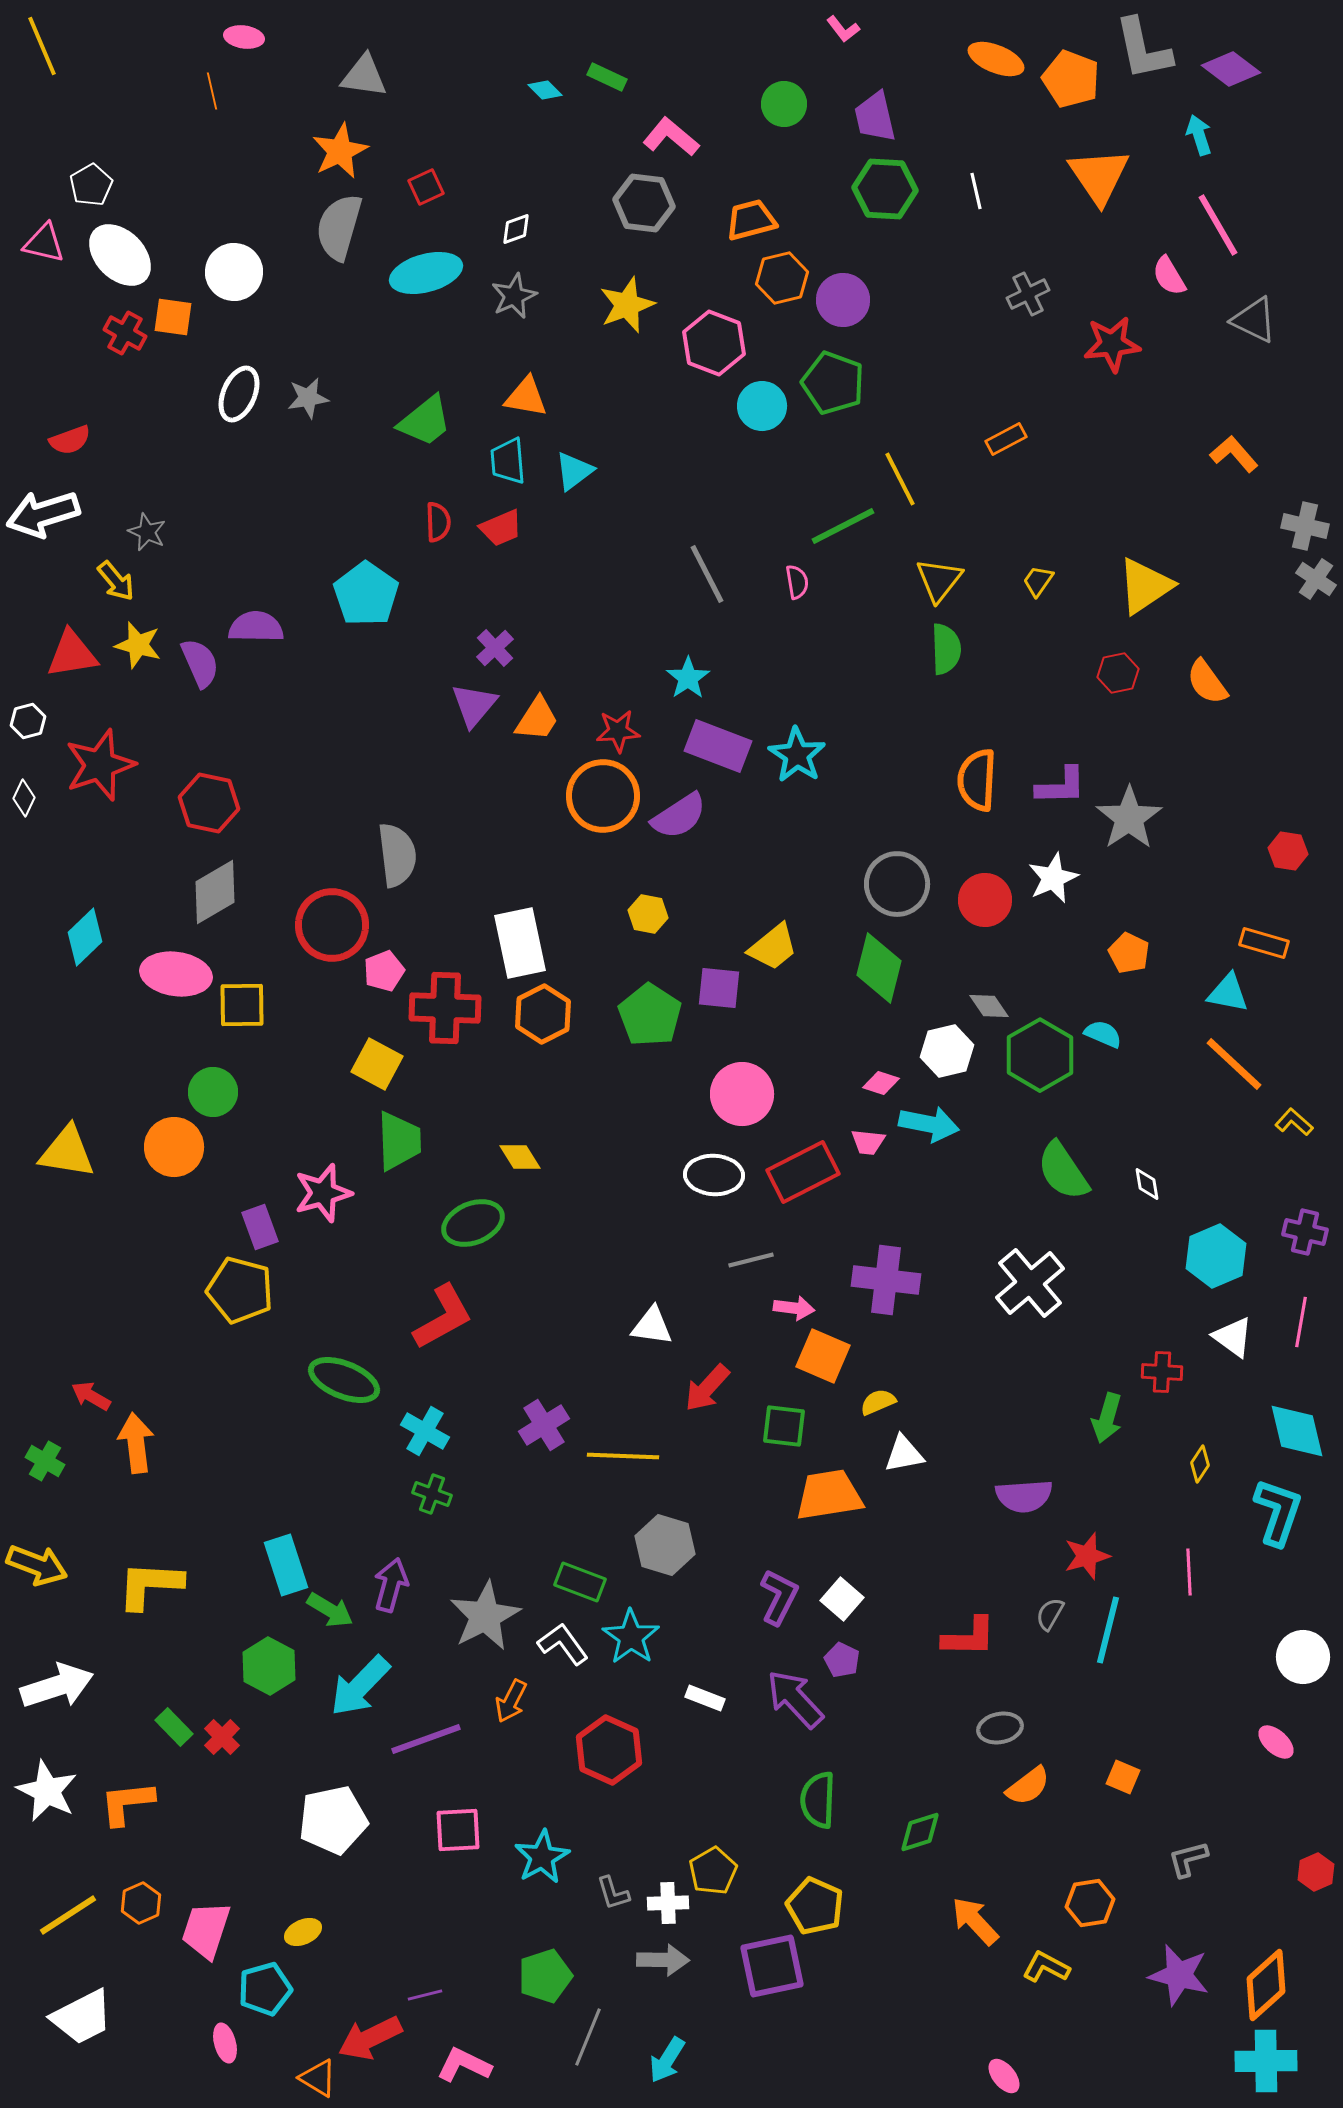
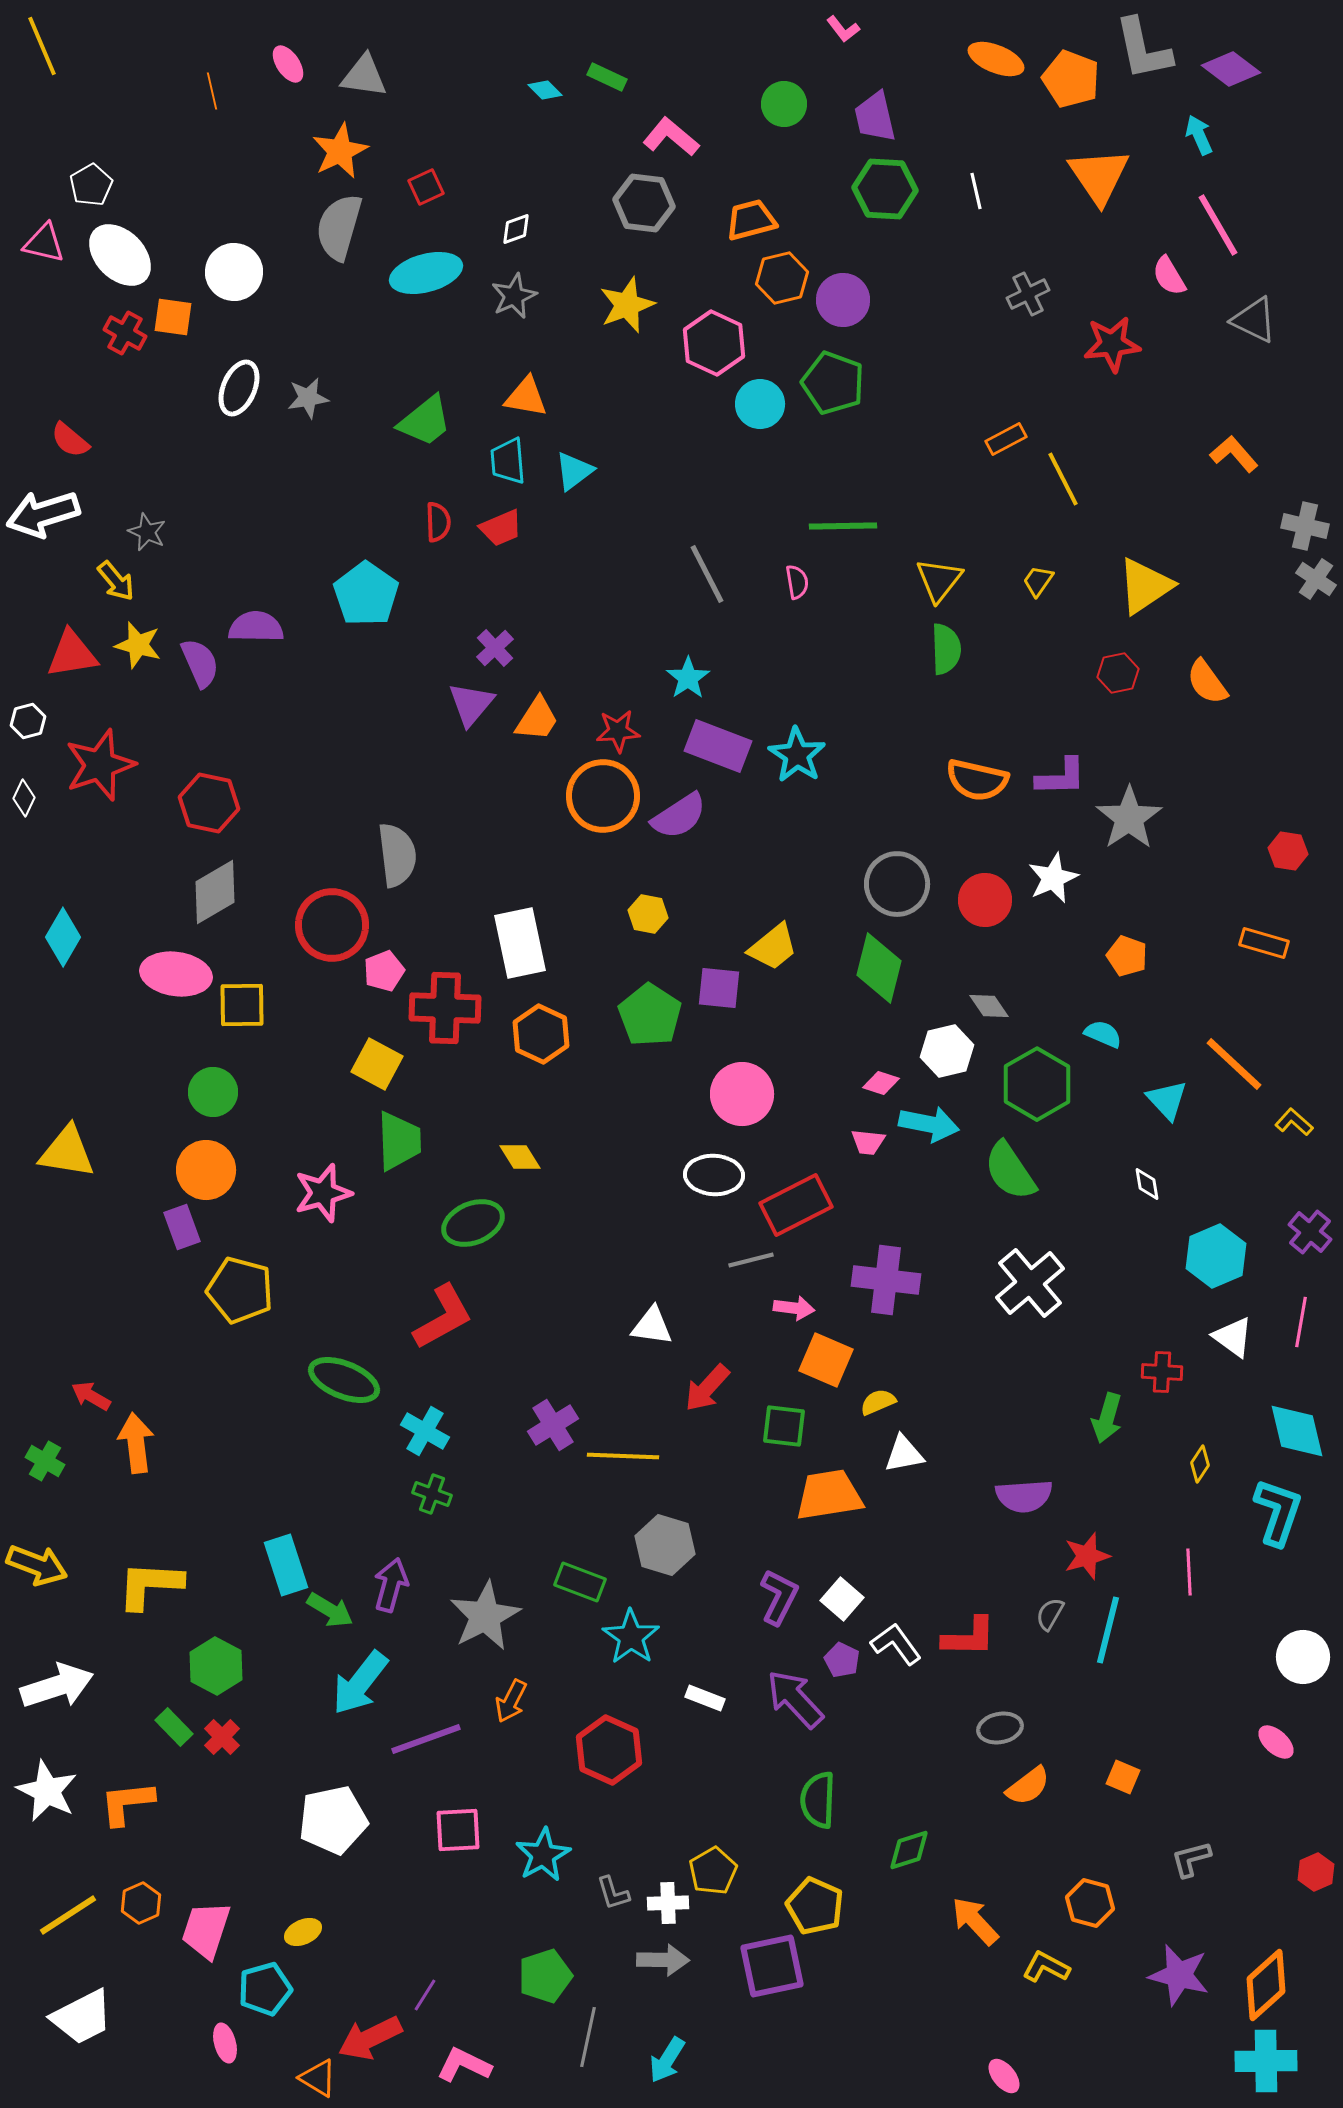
pink ellipse at (244, 37): moved 44 px right, 27 px down; rotated 48 degrees clockwise
cyan arrow at (1199, 135): rotated 6 degrees counterclockwise
pink hexagon at (714, 343): rotated 4 degrees clockwise
white ellipse at (239, 394): moved 6 px up
cyan circle at (762, 406): moved 2 px left, 2 px up
red semicircle at (70, 440): rotated 60 degrees clockwise
yellow line at (900, 479): moved 163 px right
green line at (843, 526): rotated 26 degrees clockwise
purple triangle at (474, 705): moved 3 px left, 1 px up
orange semicircle at (977, 780): rotated 80 degrees counterclockwise
purple L-shape at (1061, 786): moved 9 px up
cyan diamond at (85, 937): moved 22 px left; rotated 16 degrees counterclockwise
orange pentagon at (1129, 953): moved 2 px left, 3 px down; rotated 6 degrees counterclockwise
cyan triangle at (1228, 993): moved 61 px left, 107 px down; rotated 36 degrees clockwise
orange hexagon at (543, 1014): moved 2 px left, 20 px down; rotated 8 degrees counterclockwise
green hexagon at (1040, 1055): moved 3 px left, 29 px down
orange circle at (174, 1147): moved 32 px right, 23 px down
green semicircle at (1063, 1171): moved 53 px left
red rectangle at (803, 1172): moved 7 px left, 33 px down
purple rectangle at (260, 1227): moved 78 px left
purple cross at (1305, 1232): moved 5 px right; rotated 27 degrees clockwise
orange square at (823, 1356): moved 3 px right, 4 px down
purple cross at (544, 1425): moved 9 px right
white L-shape at (563, 1644): moved 333 px right
green hexagon at (269, 1666): moved 53 px left
cyan arrow at (360, 1686): moved 3 px up; rotated 6 degrees counterclockwise
green diamond at (920, 1832): moved 11 px left, 18 px down
cyan star at (542, 1857): moved 1 px right, 2 px up
gray L-shape at (1188, 1859): moved 3 px right
orange hexagon at (1090, 1903): rotated 24 degrees clockwise
purple line at (425, 1995): rotated 44 degrees counterclockwise
gray line at (588, 2037): rotated 10 degrees counterclockwise
